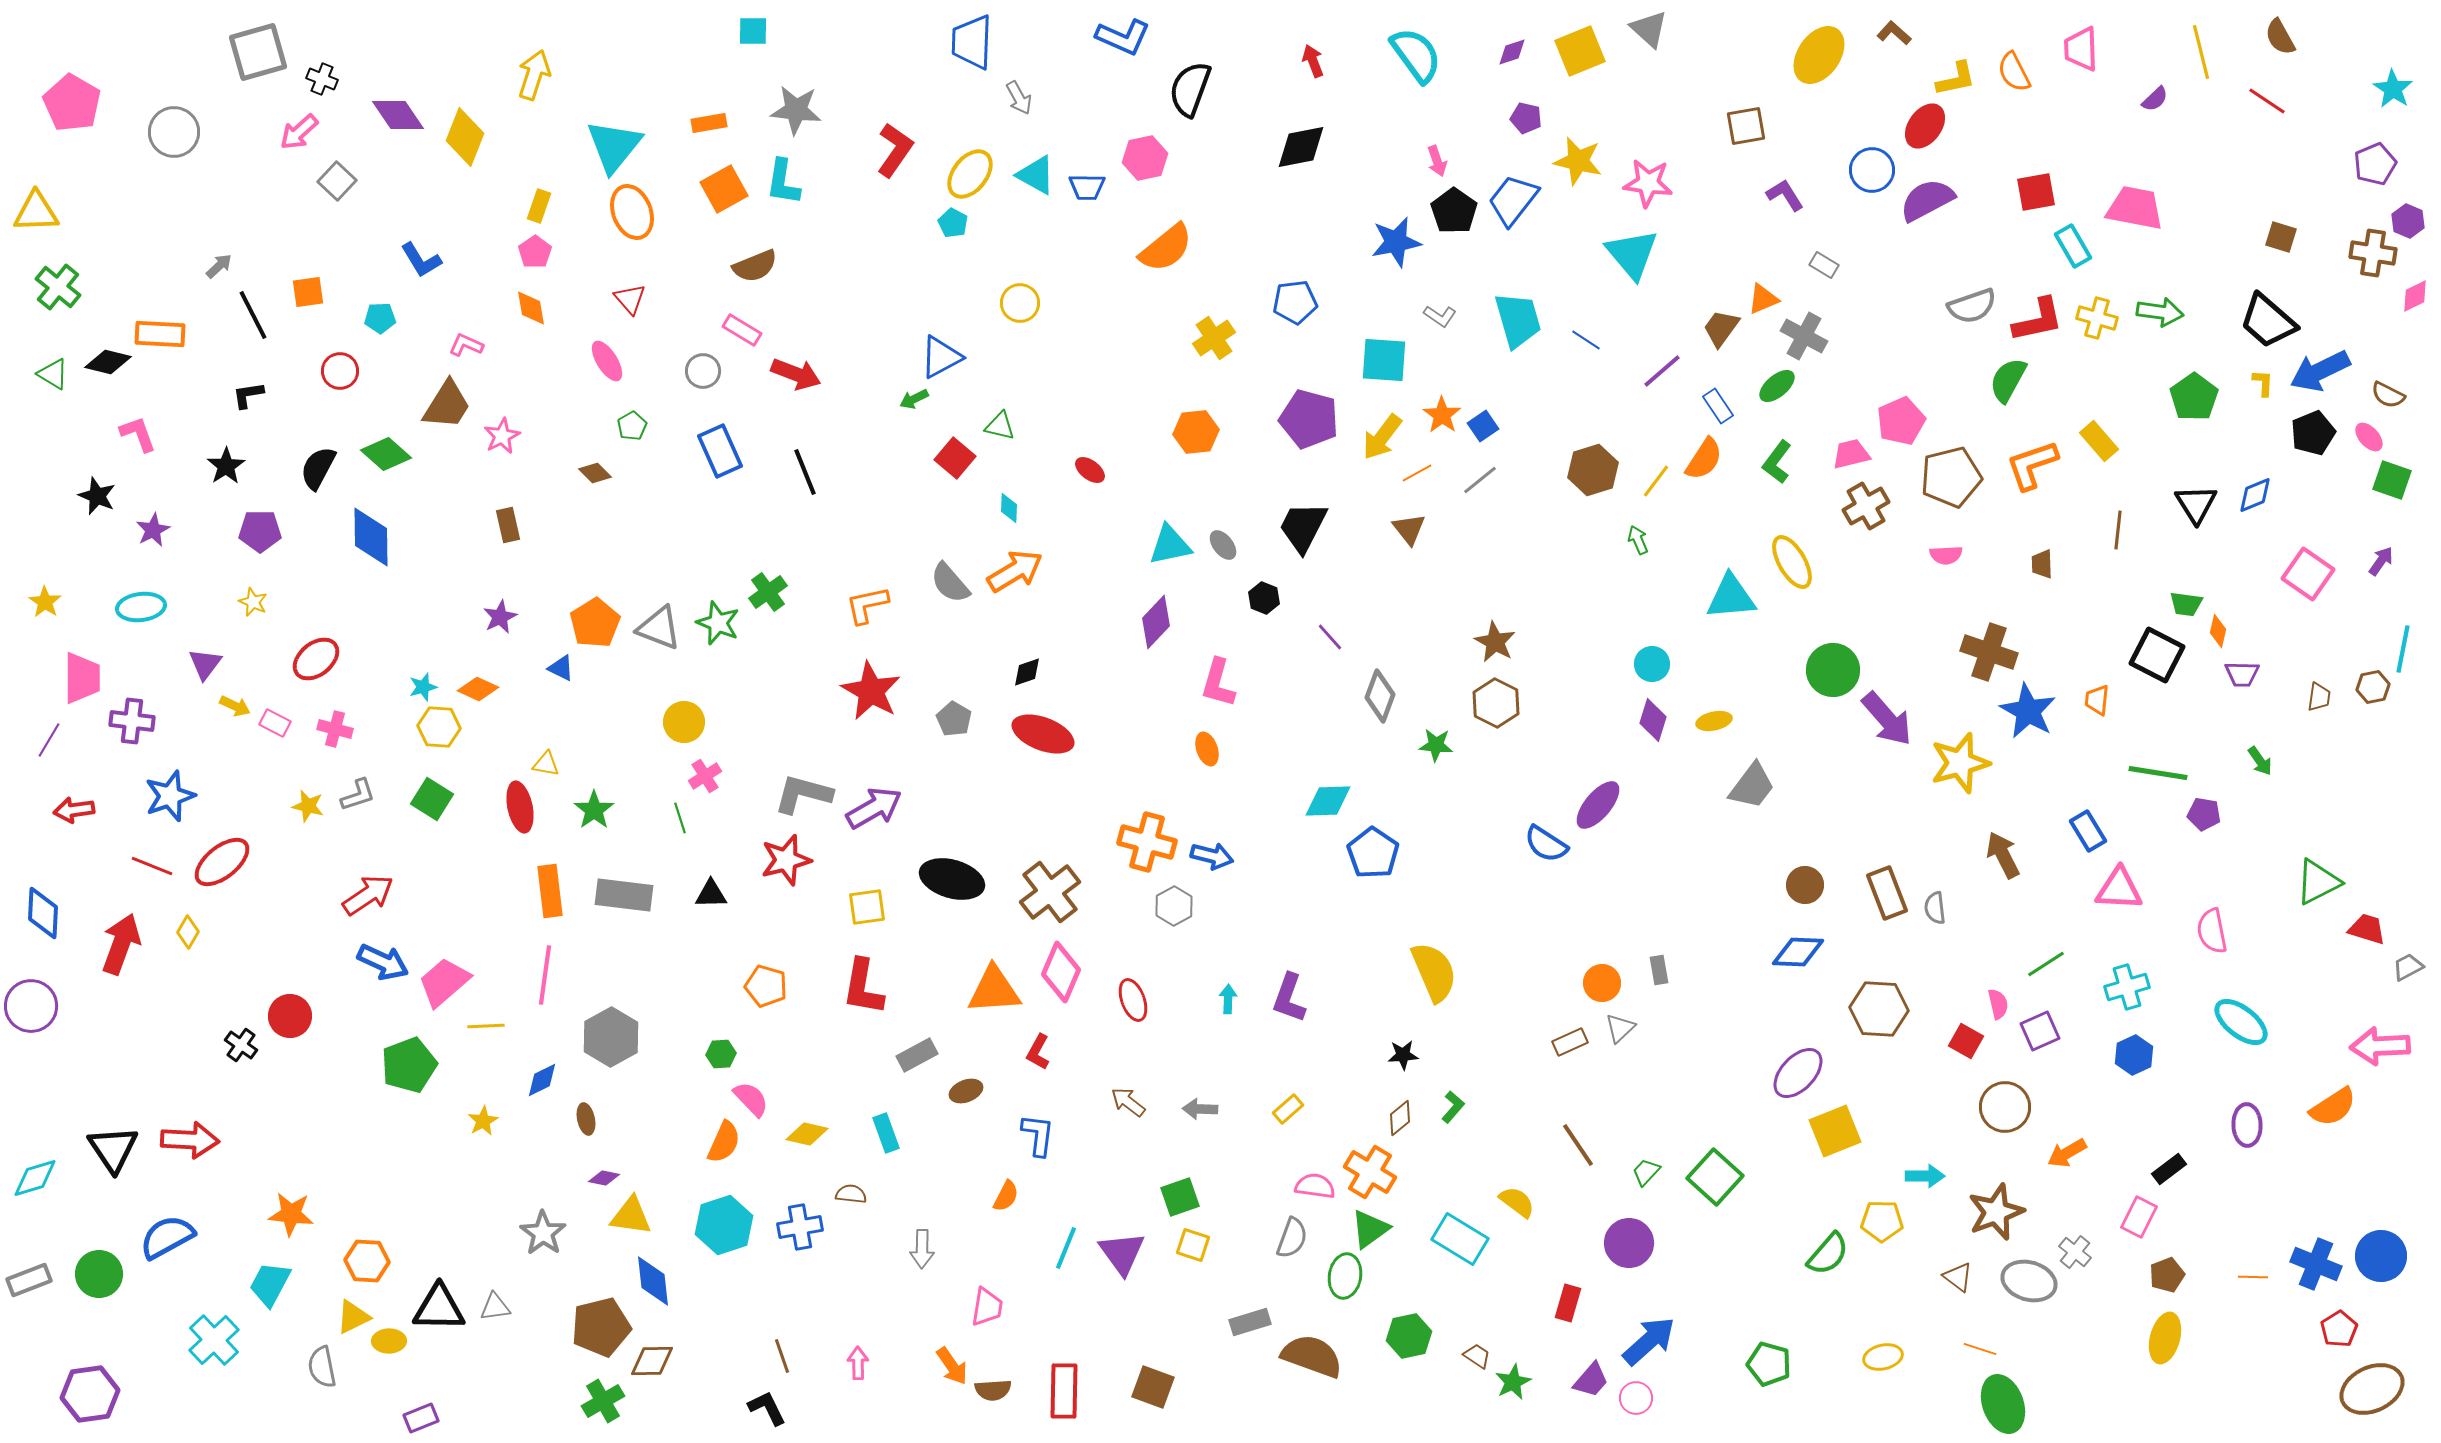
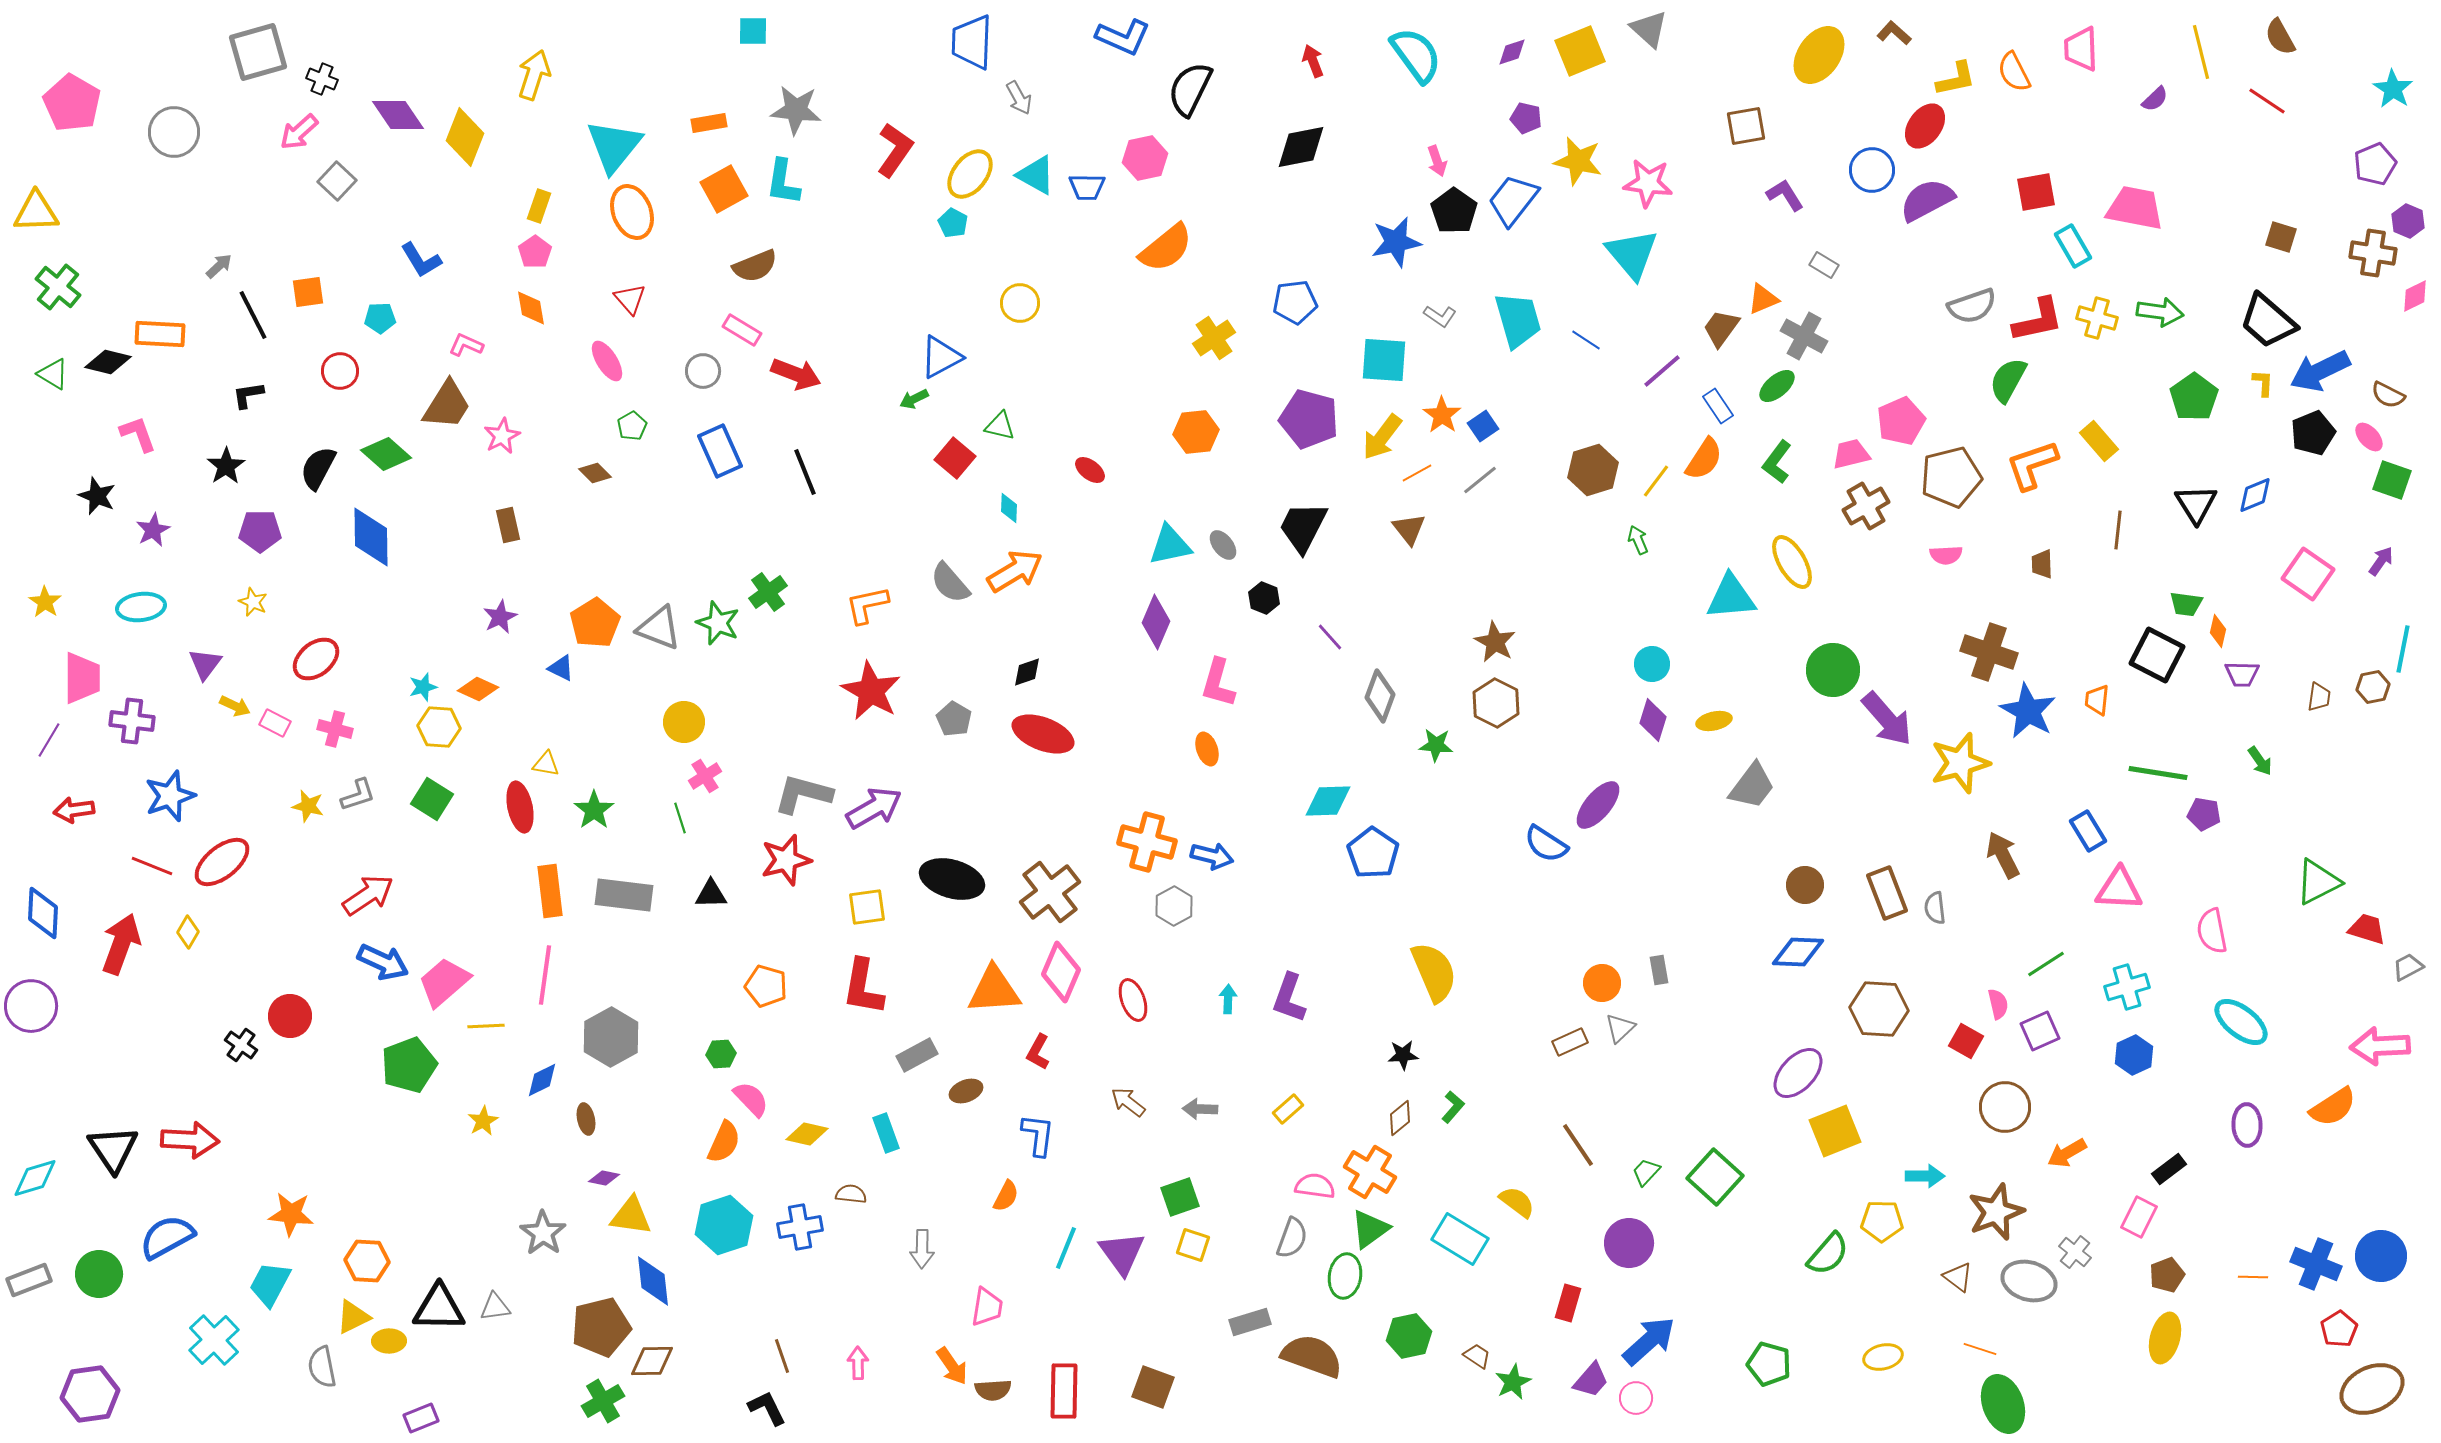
black semicircle at (1190, 89): rotated 6 degrees clockwise
purple diamond at (1156, 622): rotated 20 degrees counterclockwise
